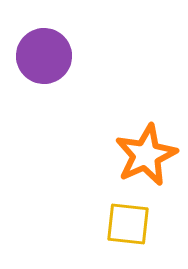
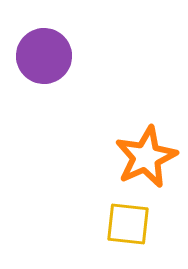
orange star: moved 2 px down
